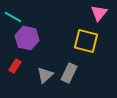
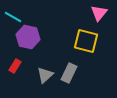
purple hexagon: moved 1 px right, 1 px up
